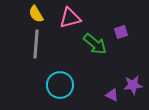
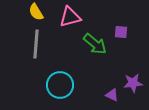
yellow semicircle: moved 2 px up
pink triangle: moved 1 px up
purple square: rotated 24 degrees clockwise
purple star: moved 2 px up
